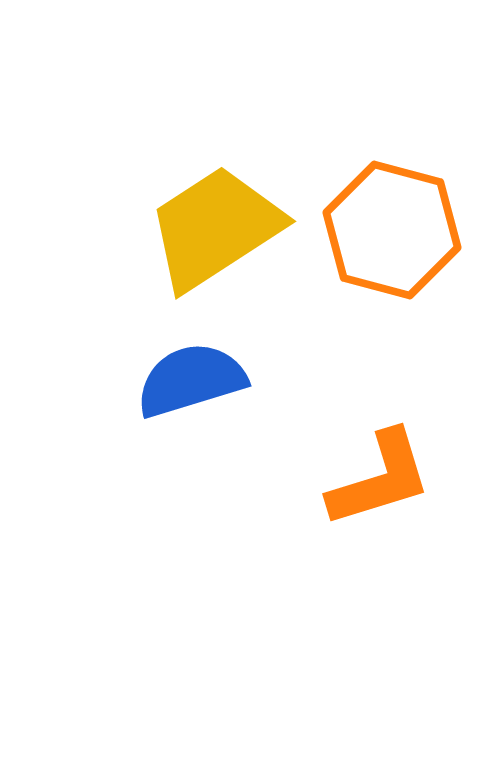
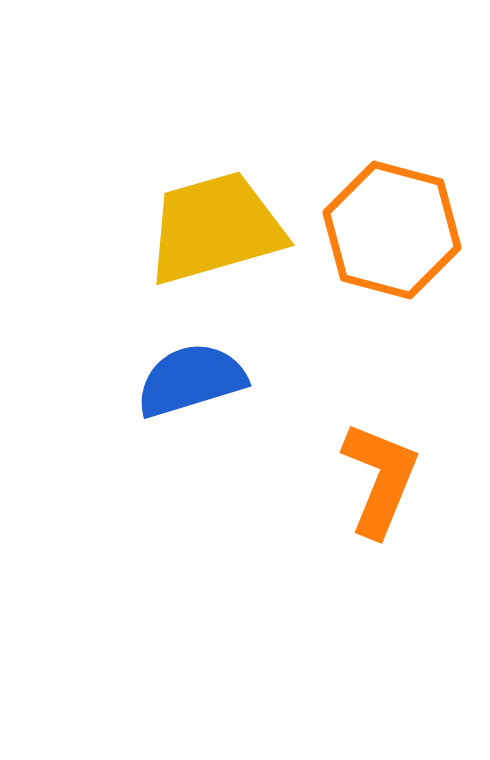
yellow trapezoid: rotated 17 degrees clockwise
orange L-shape: rotated 51 degrees counterclockwise
